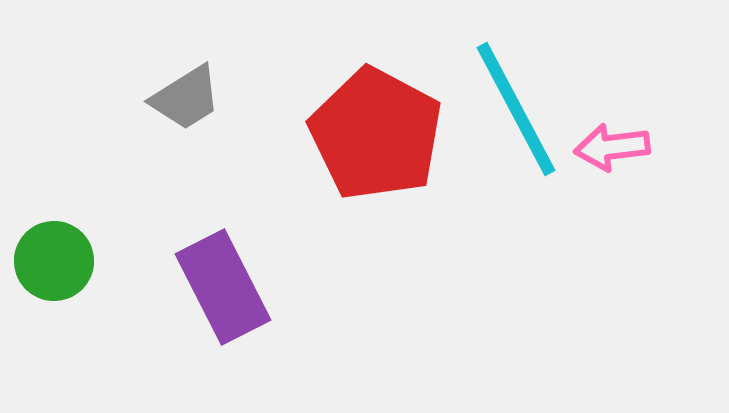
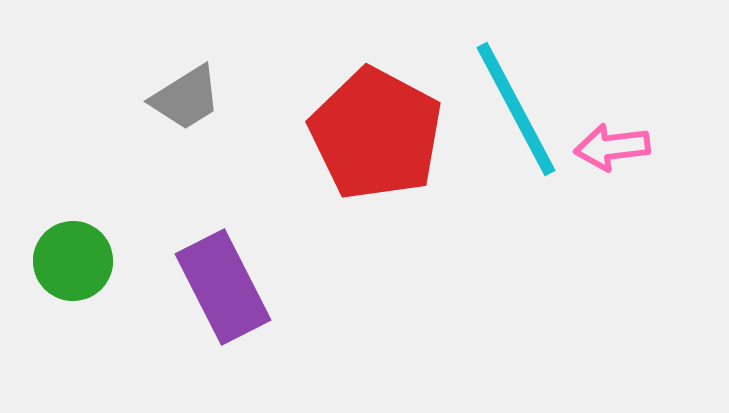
green circle: moved 19 px right
